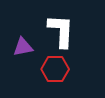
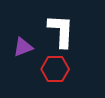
purple triangle: rotated 10 degrees counterclockwise
